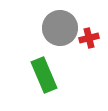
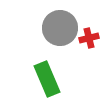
green rectangle: moved 3 px right, 4 px down
